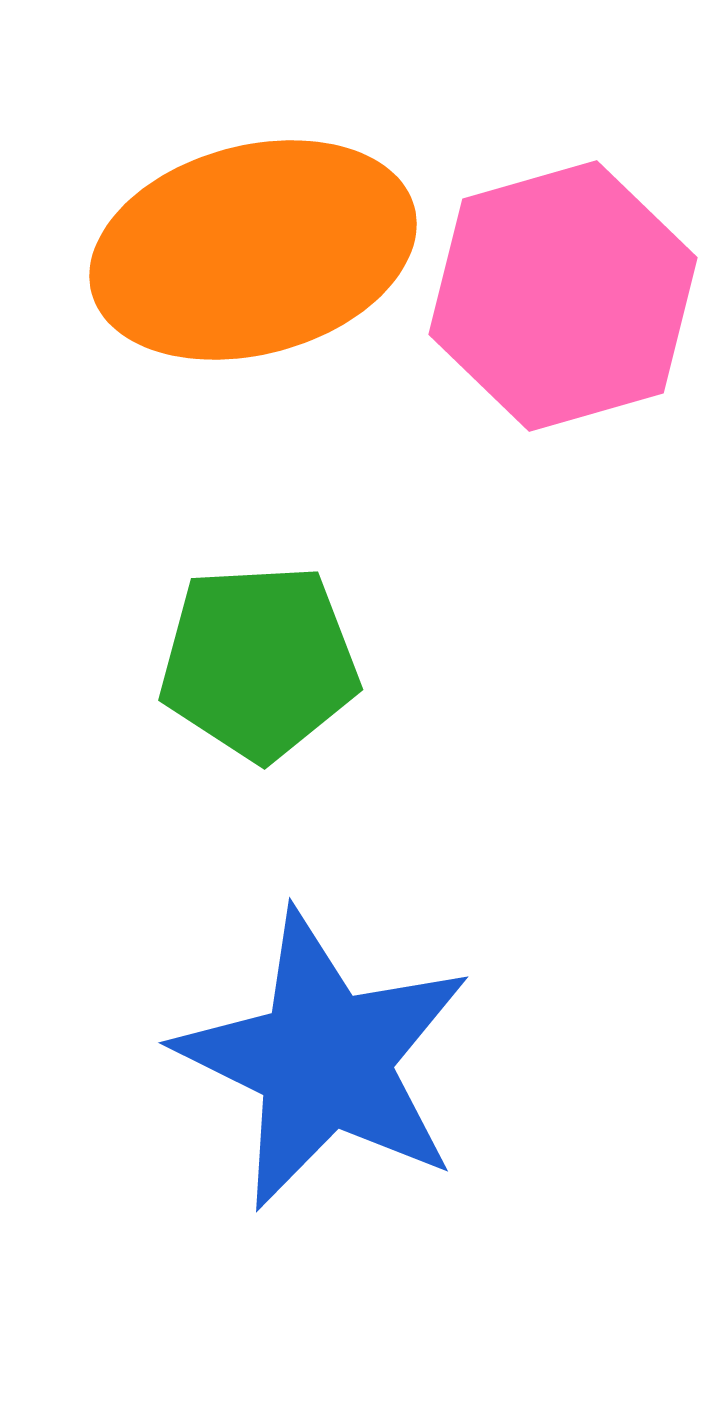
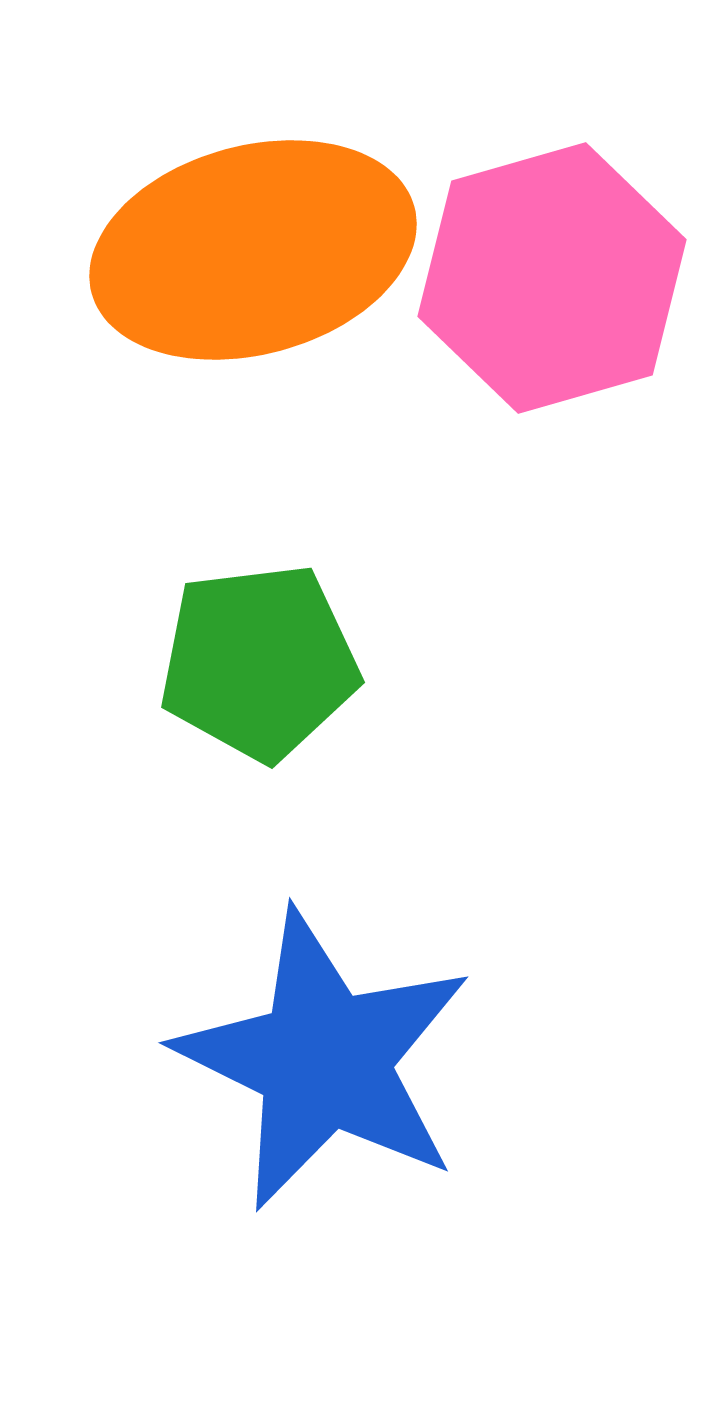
pink hexagon: moved 11 px left, 18 px up
green pentagon: rotated 4 degrees counterclockwise
